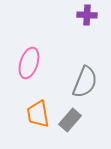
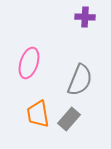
purple cross: moved 2 px left, 2 px down
gray semicircle: moved 5 px left, 2 px up
gray rectangle: moved 1 px left, 1 px up
